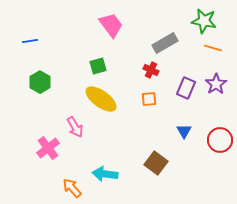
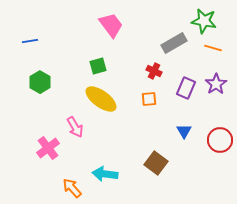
gray rectangle: moved 9 px right
red cross: moved 3 px right, 1 px down
